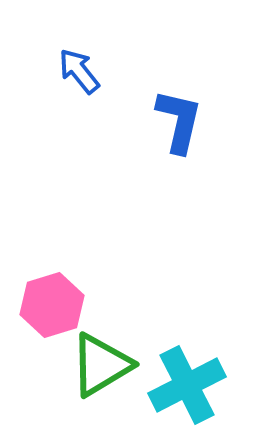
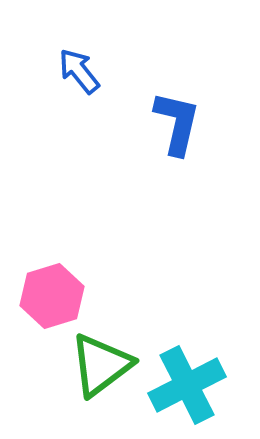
blue L-shape: moved 2 px left, 2 px down
pink hexagon: moved 9 px up
green triangle: rotated 6 degrees counterclockwise
